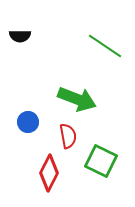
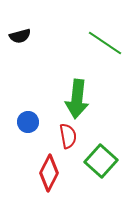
black semicircle: rotated 15 degrees counterclockwise
green line: moved 3 px up
green arrow: rotated 75 degrees clockwise
green square: rotated 16 degrees clockwise
